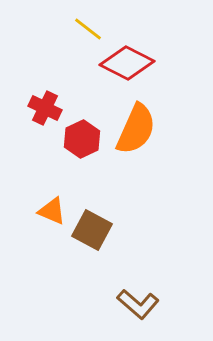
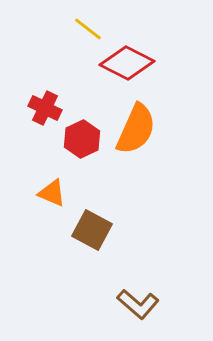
orange triangle: moved 18 px up
